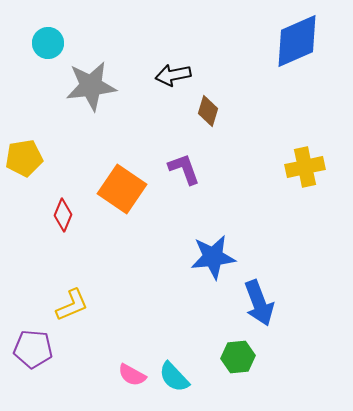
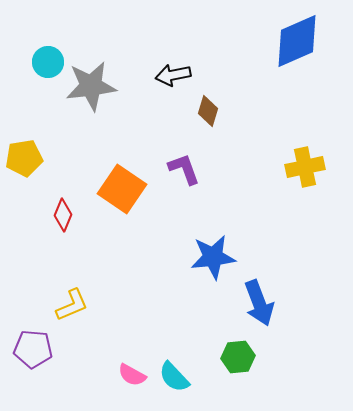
cyan circle: moved 19 px down
